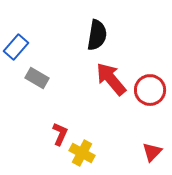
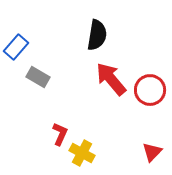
gray rectangle: moved 1 px right, 1 px up
